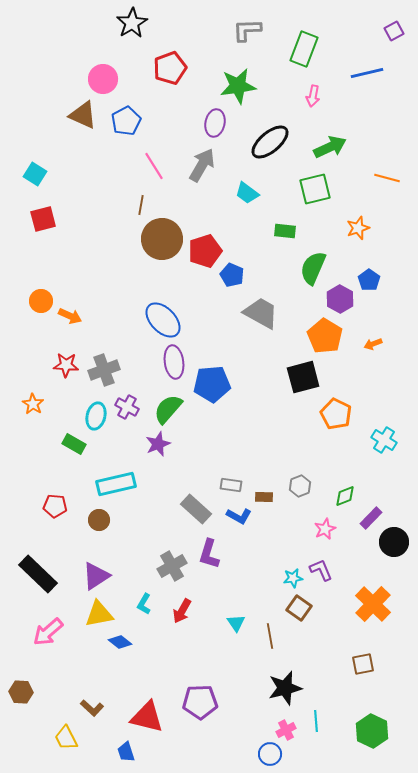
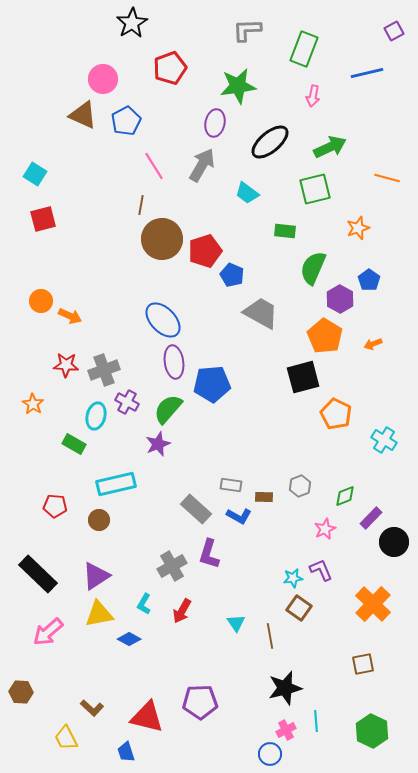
purple cross at (127, 407): moved 5 px up
blue diamond at (120, 642): moved 9 px right, 3 px up; rotated 10 degrees counterclockwise
